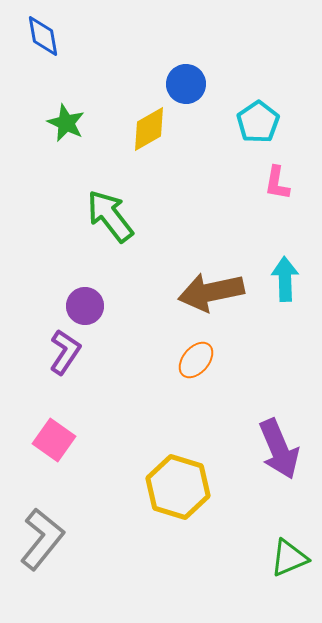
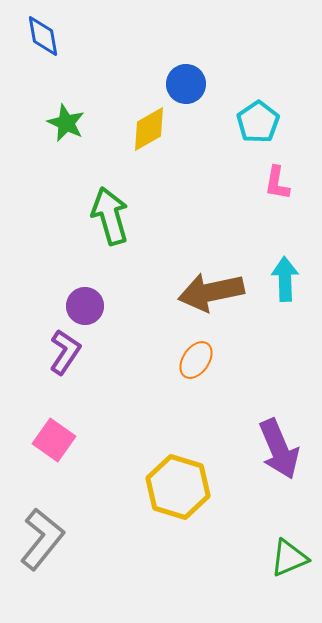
green arrow: rotated 22 degrees clockwise
orange ellipse: rotated 6 degrees counterclockwise
